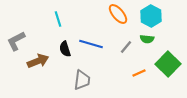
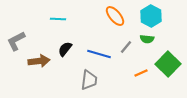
orange ellipse: moved 3 px left, 2 px down
cyan line: rotated 70 degrees counterclockwise
blue line: moved 8 px right, 10 px down
black semicircle: rotated 56 degrees clockwise
brown arrow: moved 1 px right; rotated 15 degrees clockwise
orange line: moved 2 px right
gray trapezoid: moved 7 px right
